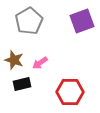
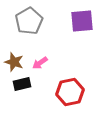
purple square: rotated 15 degrees clockwise
brown star: moved 2 px down
red hexagon: rotated 12 degrees counterclockwise
